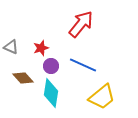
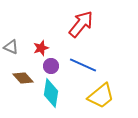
yellow trapezoid: moved 1 px left, 1 px up
